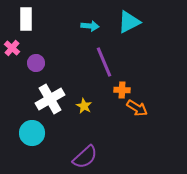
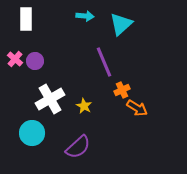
cyan triangle: moved 8 px left, 2 px down; rotated 15 degrees counterclockwise
cyan arrow: moved 5 px left, 10 px up
pink cross: moved 3 px right, 11 px down
purple circle: moved 1 px left, 2 px up
orange cross: rotated 28 degrees counterclockwise
purple semicircle: moved 7 px left, 10 px up
